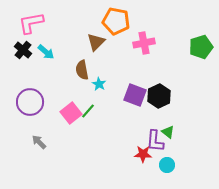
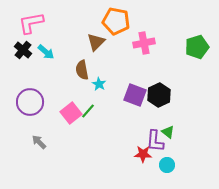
green pentagon: moved 4 px left
black hexagon: moved 1 px up
